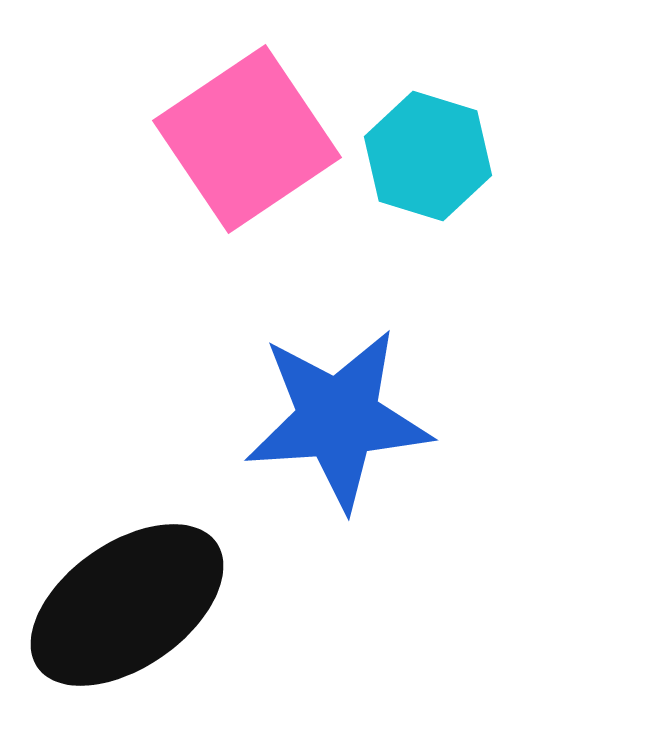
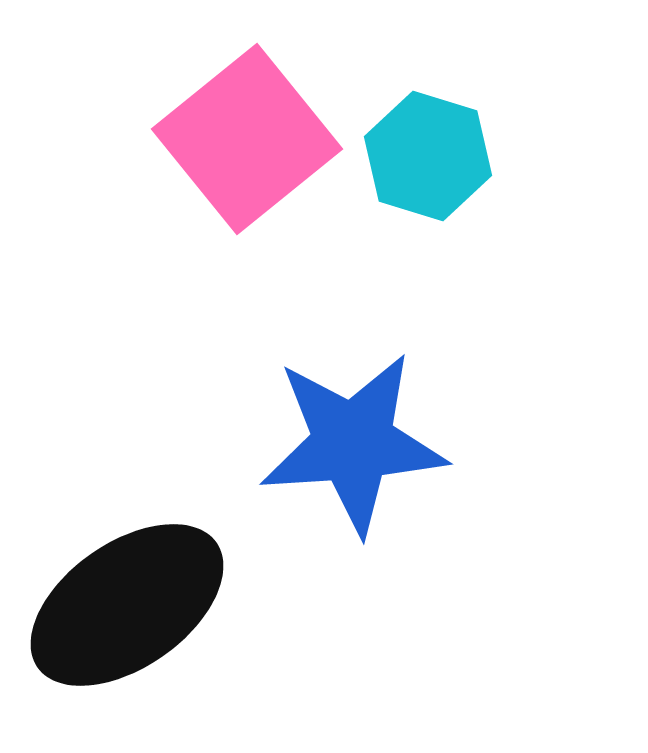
pink square: rotated 5 degrees counterclockwise
blue star: moved 15 px right, 24 px down
